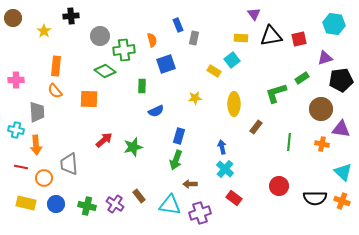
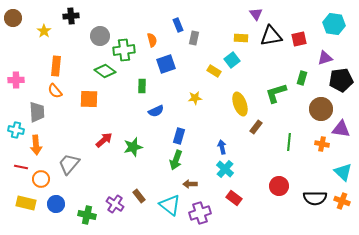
purple triangle at (254, 14): moved 2 px right
green rectangle at (302, 78): rotated 40 degrees counterclockwise
yellow ellipse at (234, 104): moved 6 px right; rotated 20 degrees counterclockwise
gray trapezoid at (69, 164): rotated 45 degrees clockwise
orange circle at (44, 178): moved 3 px left, 1 px down
cyan triangle at (170, 205): rotated 30 degrees clockwise
green cross at (87, 206): moved 9 px down
